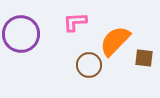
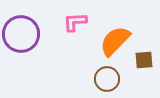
brown square: moved 2 px down; rotated 12 degrees counterclockwise
brown circle: moved 18 px right, 14 px down
